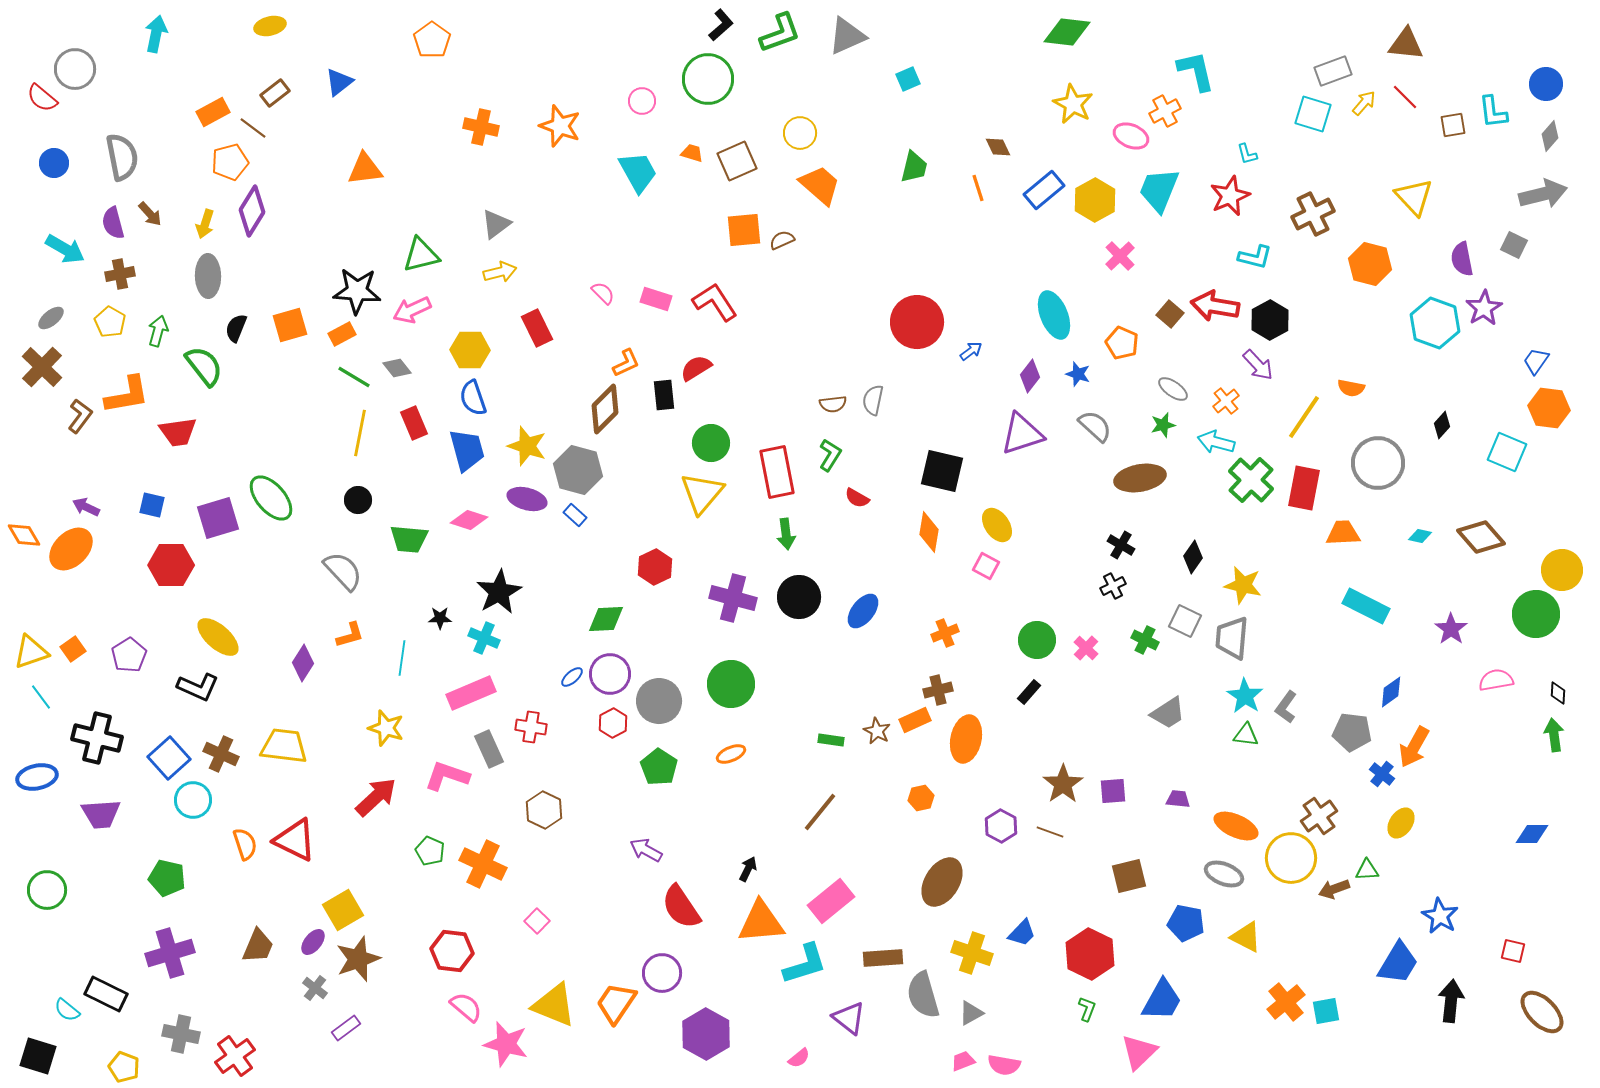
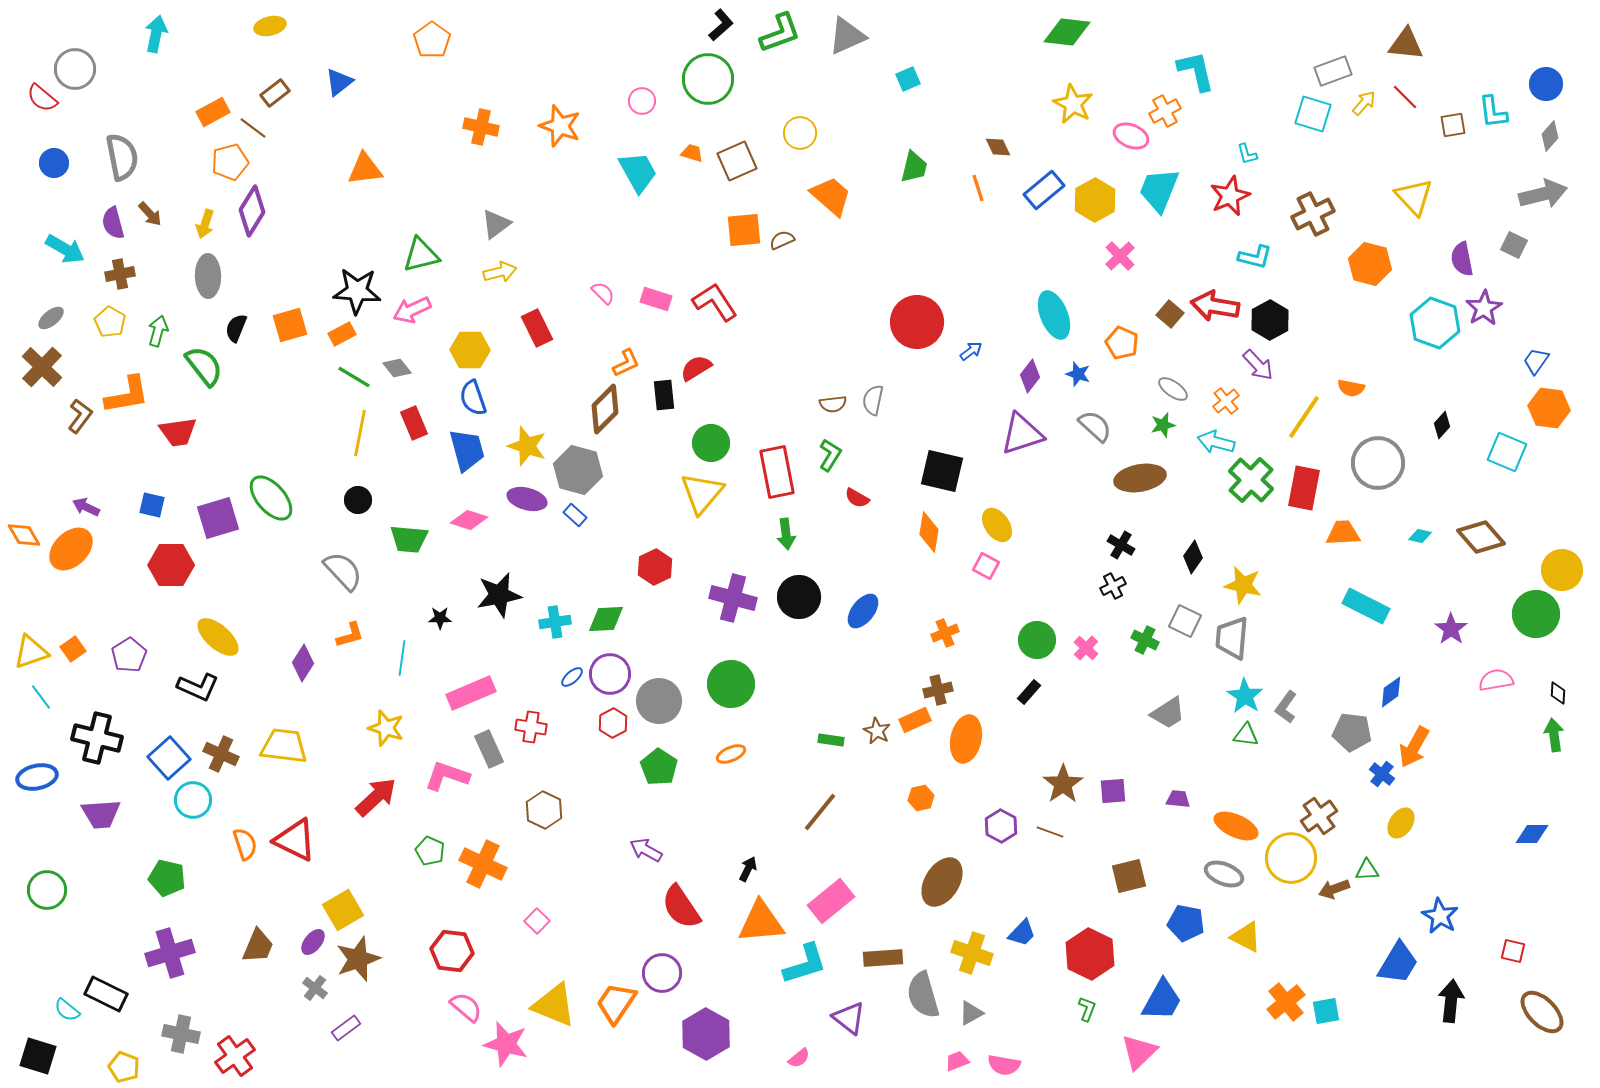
orange trapezoid at (820, 185): moved 11 px right, 11 px down
black star at (499, 592): moved 3 px down; rotated 18 degrees clockwise
cyan cross at (484, 638): moved 71 px right, 16 px up; rotated 32 degrees counterclockwise
pink trapezoid at (963, 1061): moved 6 px left
